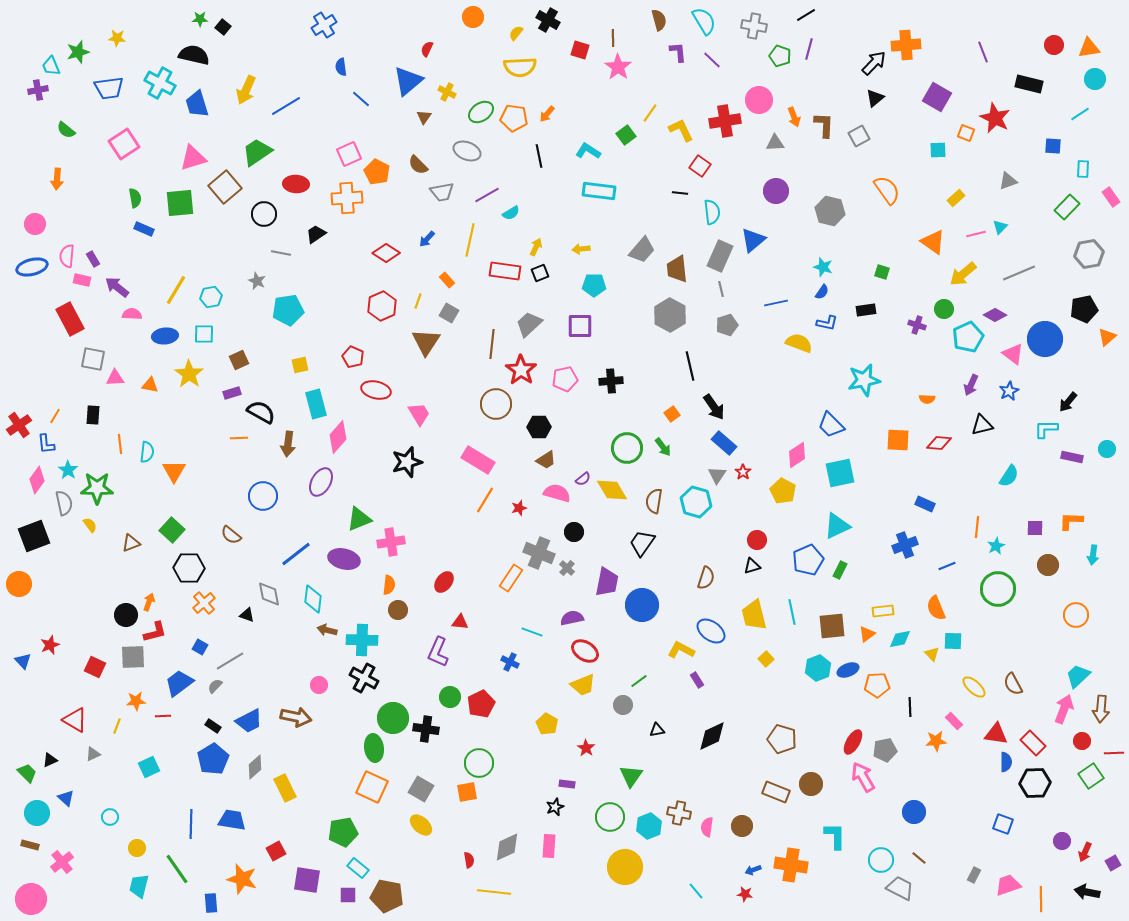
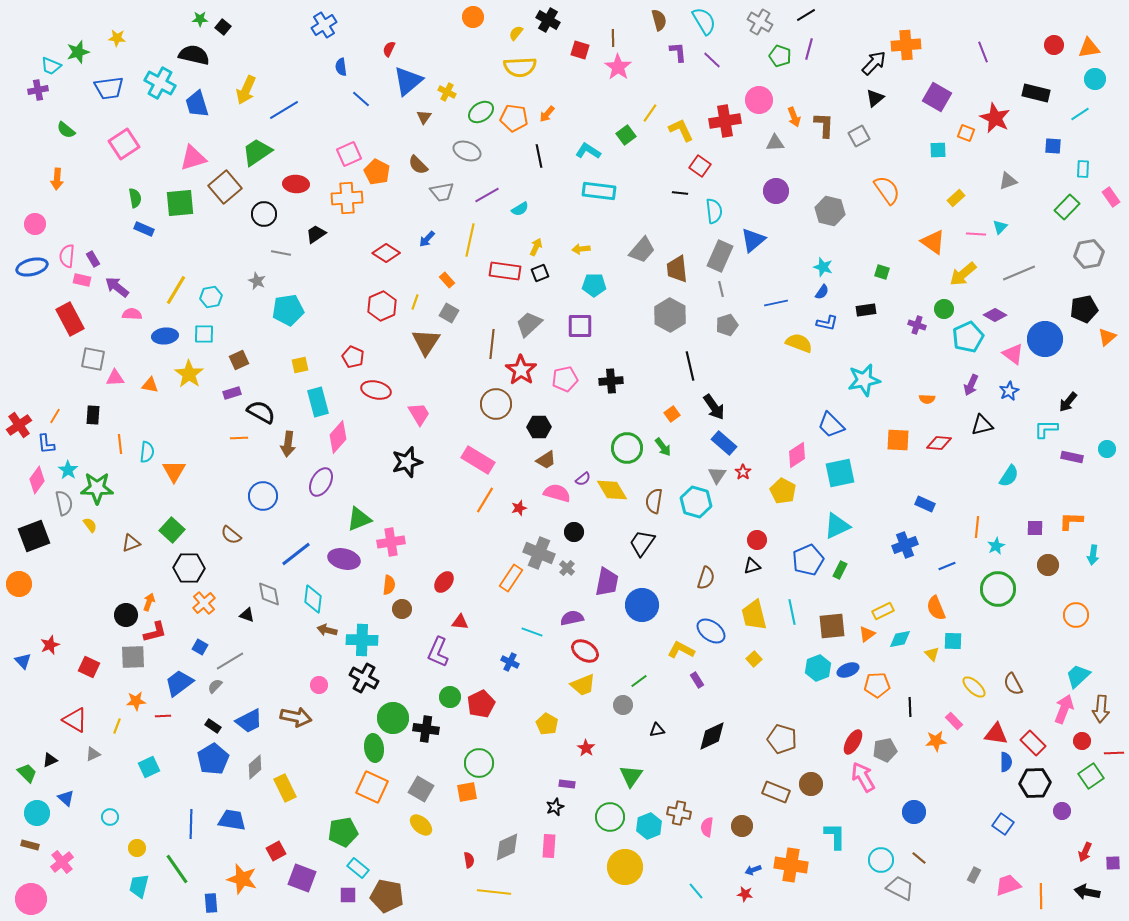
gray cross at (754, 26): moved 6 px right, 4 px up; rotated 20 degrees clockwise
red semicircle at (427, 49): moved 38 px left
cyan trapezoid at (51, 66): rotated 45 degrees counterclockwise
black rectangle at (1029, 84): moved 7 px right, 9 px down
blue line at (286, 106): moved 2 px left, 4 px down
cyan semicircle at (712, 212): moved 2 px right, 1 px up
cyan semicircle at (511, 213): moved 9 px right, 4 px up
pink line at (976, 234): rotated 18 degrees clockwise
yellow line at (418, 301): moved 3 px left, 1 px down
cyan rectangle at (316, 404): moved 2 px right, 2 px up
brown circle at (398, 610): moved 4 px right, 1 px up
yellow rectangle at (883, 611): rotated 20 degrees counterclockwise
yellow square at (766, 659): moved 12 px left
red square at (95, 667): moved 6 px left
blue square at (1003, 824): rotated 15 degrees clockwise
purple circle at (1062, 841): moved 30 px up
purple square at (1113, 863): rotated 28 degrees clockwise
purple square at (307, 880): moved 5 px left, 2 px up; rotated 12 degrees clockwise
orange line at (1041, 899): moved 3 px up
